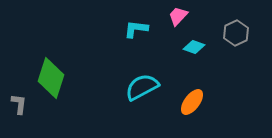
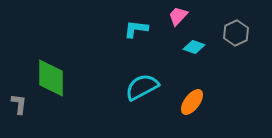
green diamond: rotated 18 degrees counterclockwise
